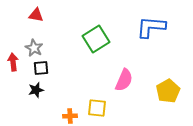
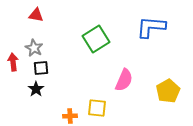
black star: moved 1 px up; rotated 21 degrees counterclockwise
